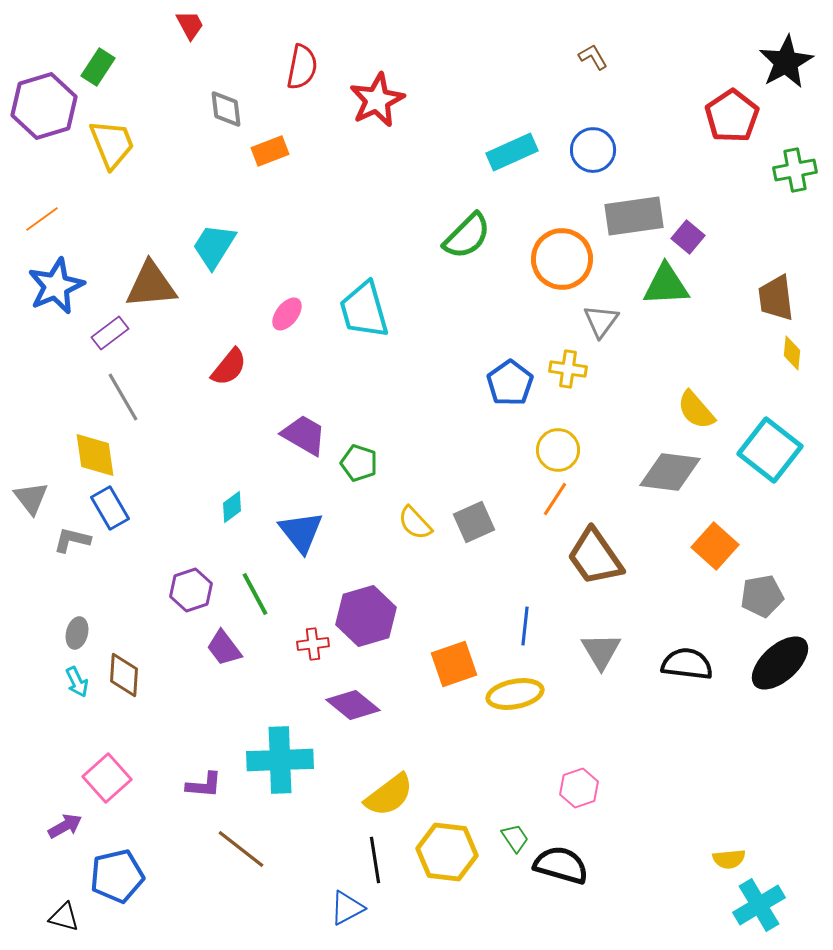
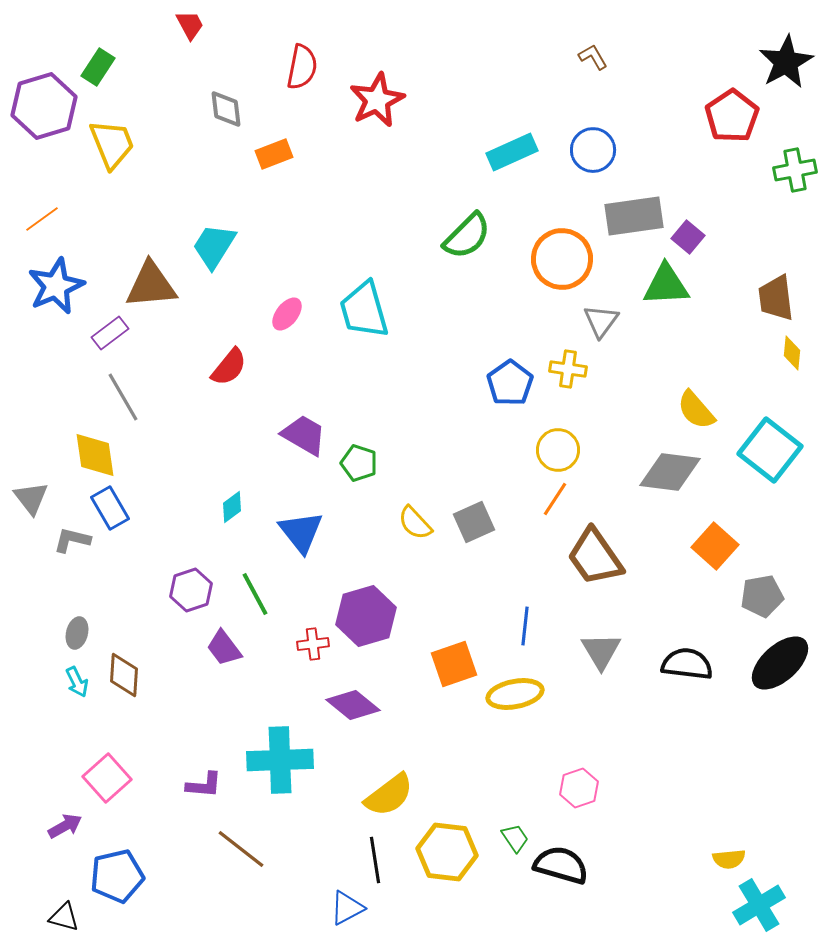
orange rectangle at (270, 151): moved 4 px right, 3 px down
